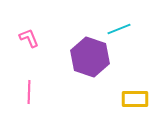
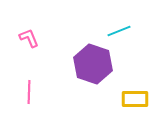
cyan line: moved 2 px down
purple hexagon: moved 3 px right, 7 px down
